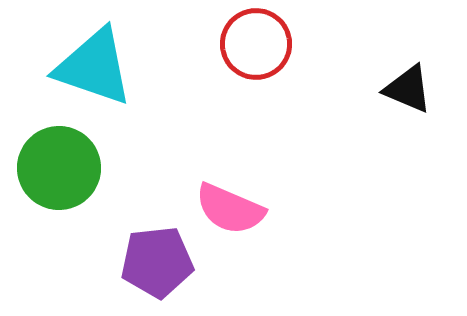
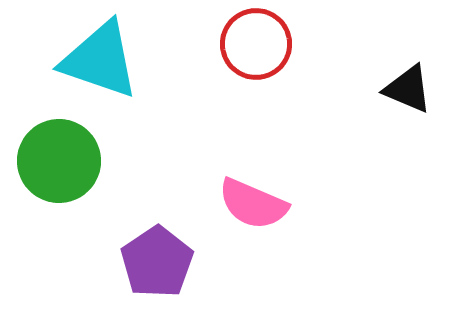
cyan triangle: moved 6 px right, 7 px up
green circle: moved 7 px up
pink semicircle: moved 23 px right, 5 px up
purple pentagon: rotated 28 degrees counterclockwise
